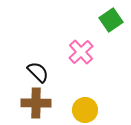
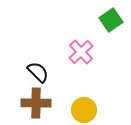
yellow circle: moved 1 px left
